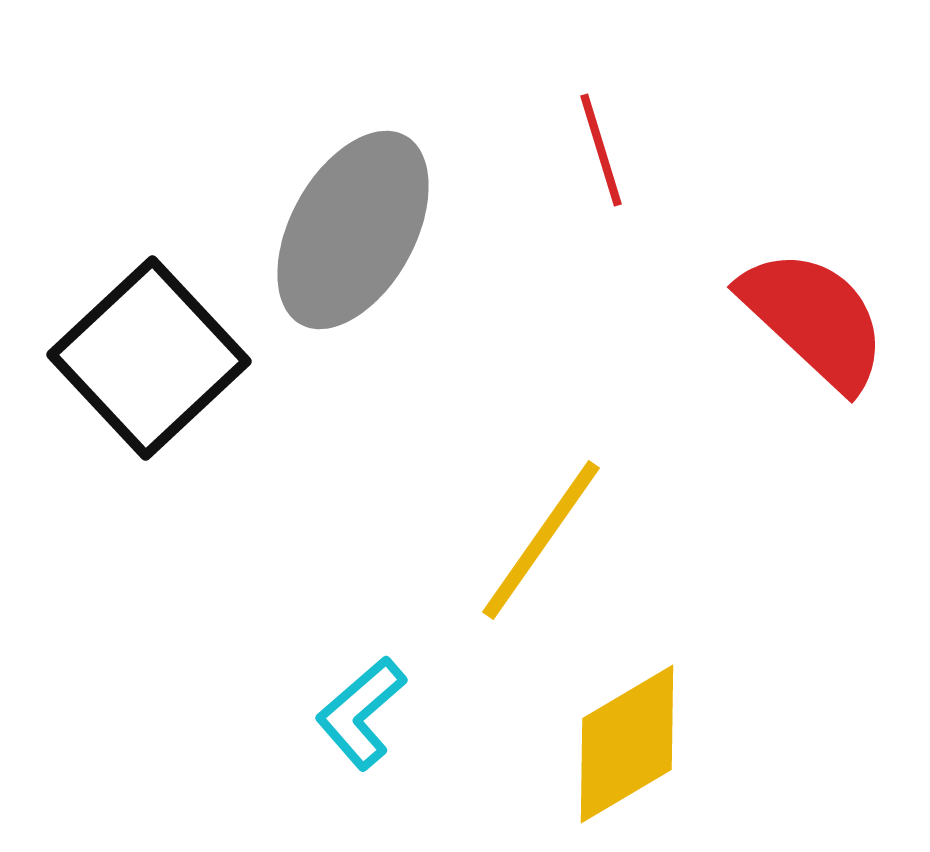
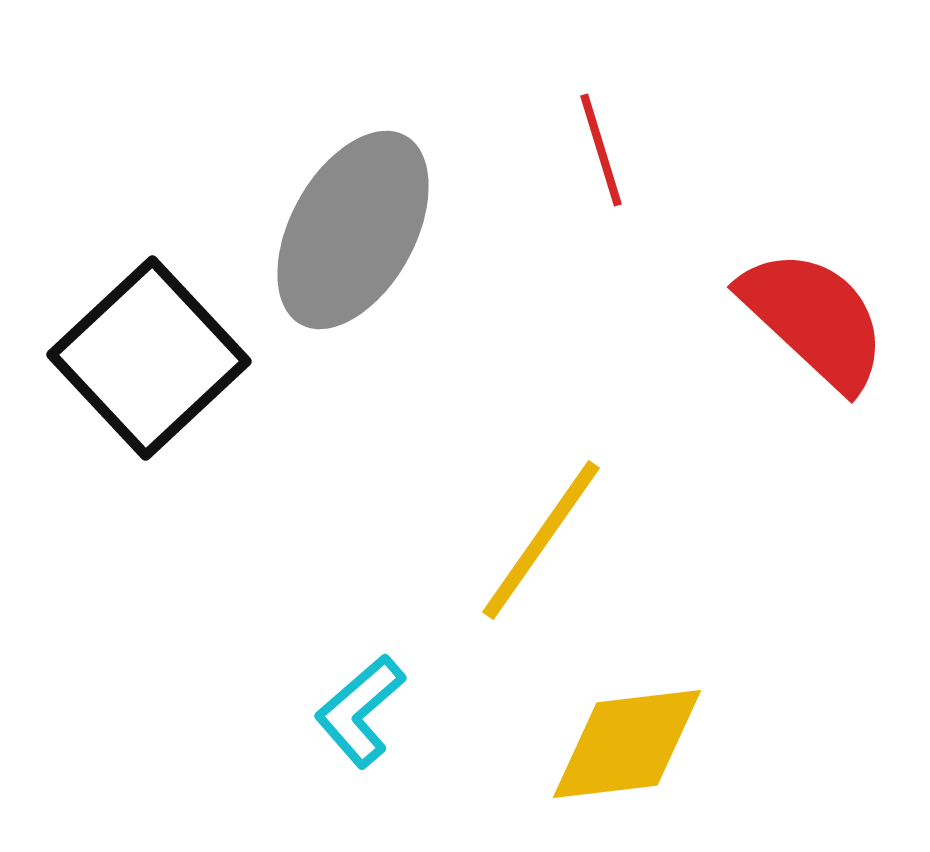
cyan L-shape: moved 1 px left, 2 px up
yellow diamond: rotated 24 degrees clockwise
